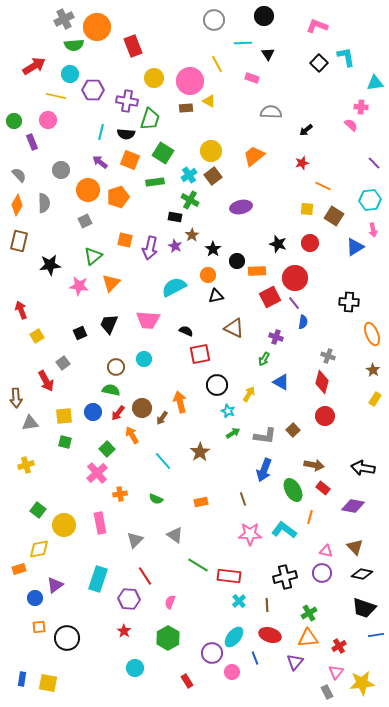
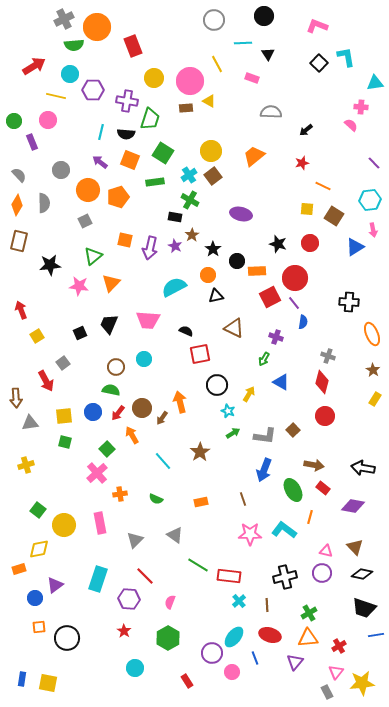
purple ellipse at (241, 207): moved 7 px down; rotated 25 degrees clockwise
red line at (145, 576): rotated 12 degrees counterclockwise
